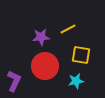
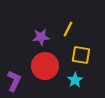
yellow line: rotated 35 degrees counterclockwise
cyan star: moved 1 px left, 1 px up; rotated 21 degrees counterclockwise
